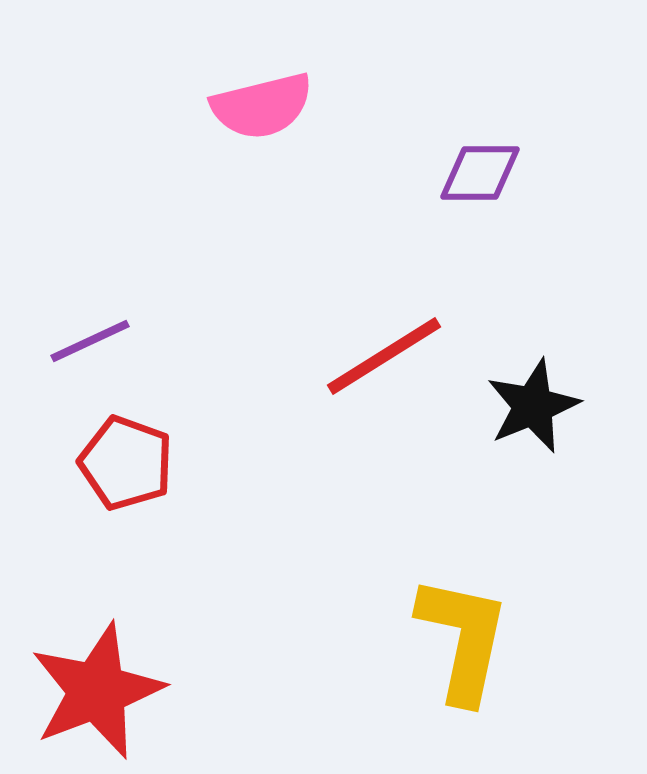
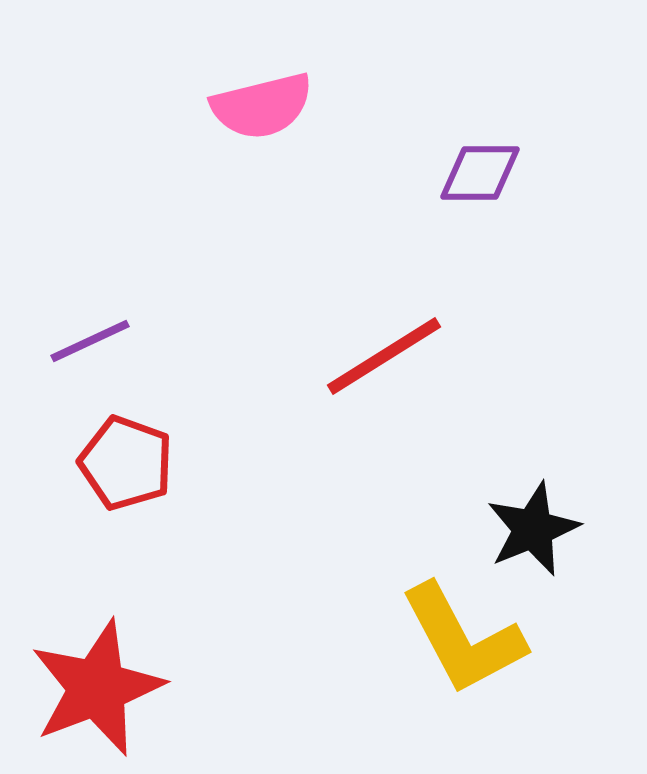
black star: moved 123 px down
yellow L-shape: rotated 140 degrees clockwise
red star: moved 3 px up
